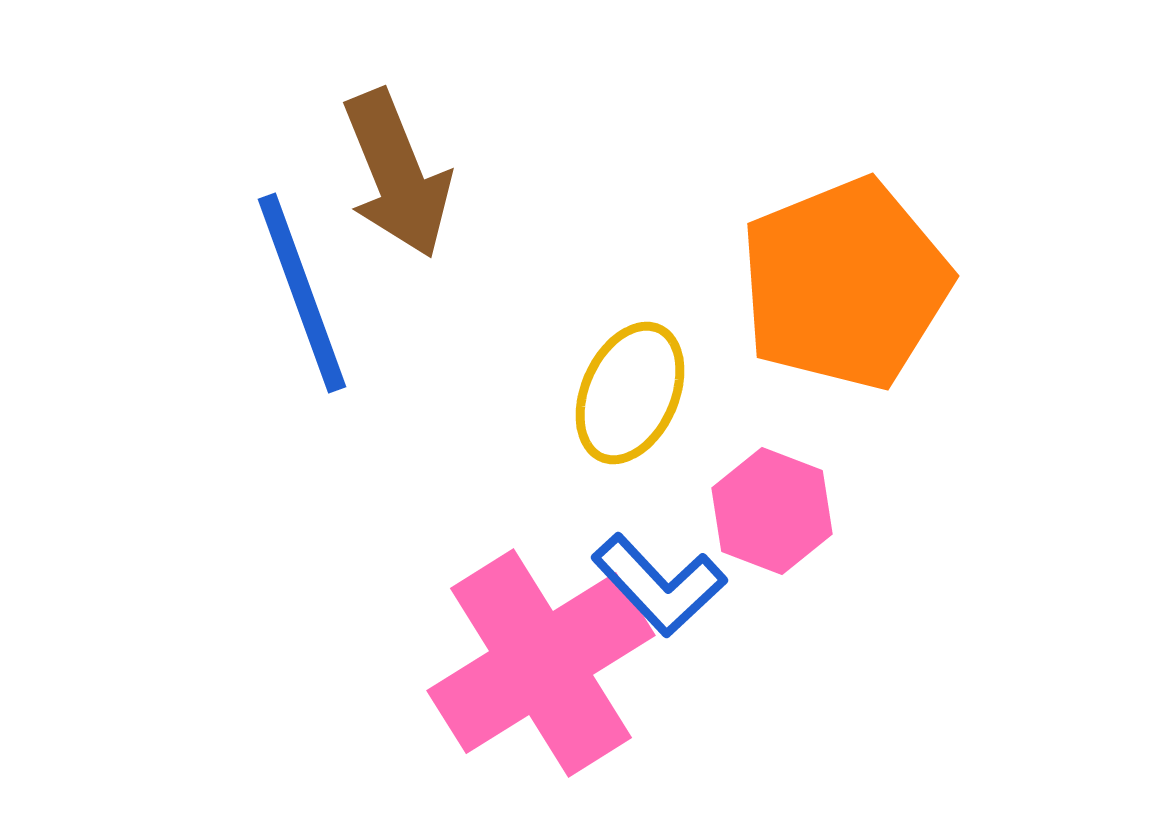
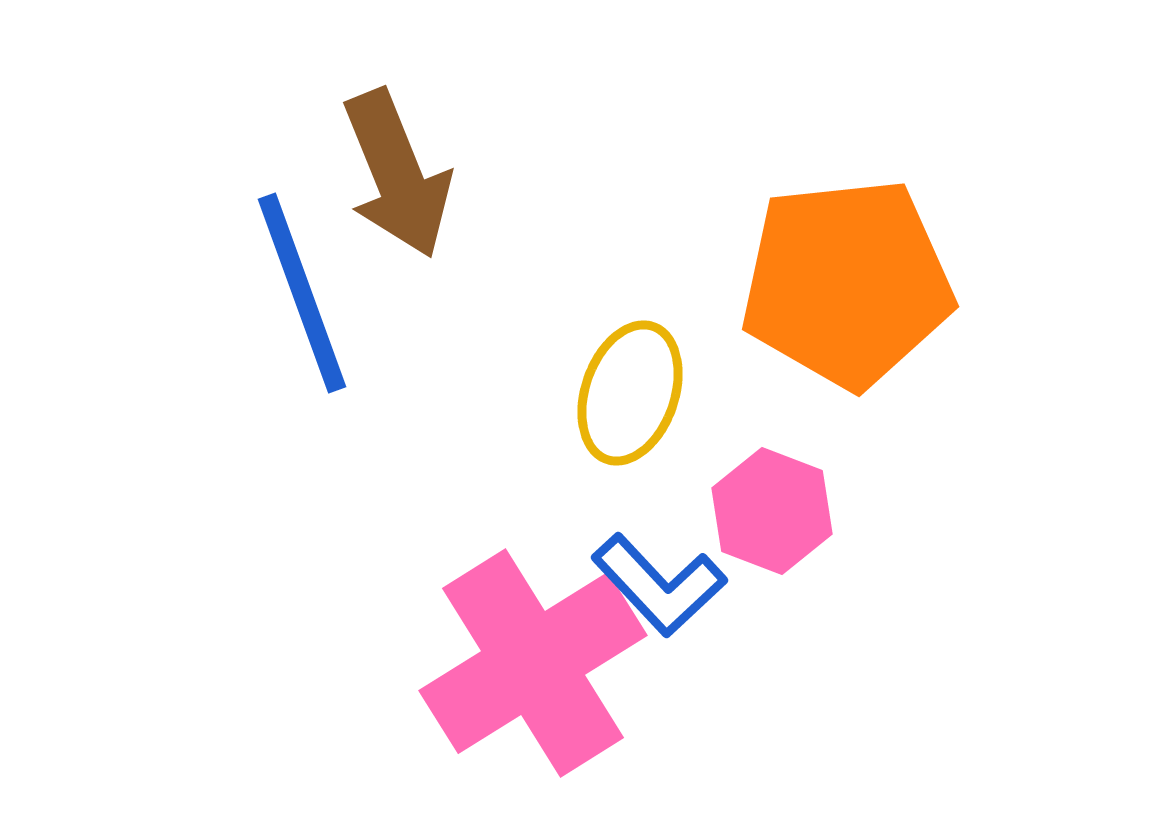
orange pentagon: moved 2 px right, 1 px up; rotated 16 degrees clockwise
yellow ellipse: rotated 5 degrees counterclockwise
pink cross: moved 8 px left
